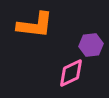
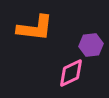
orange L-shape: moved 3 px down
